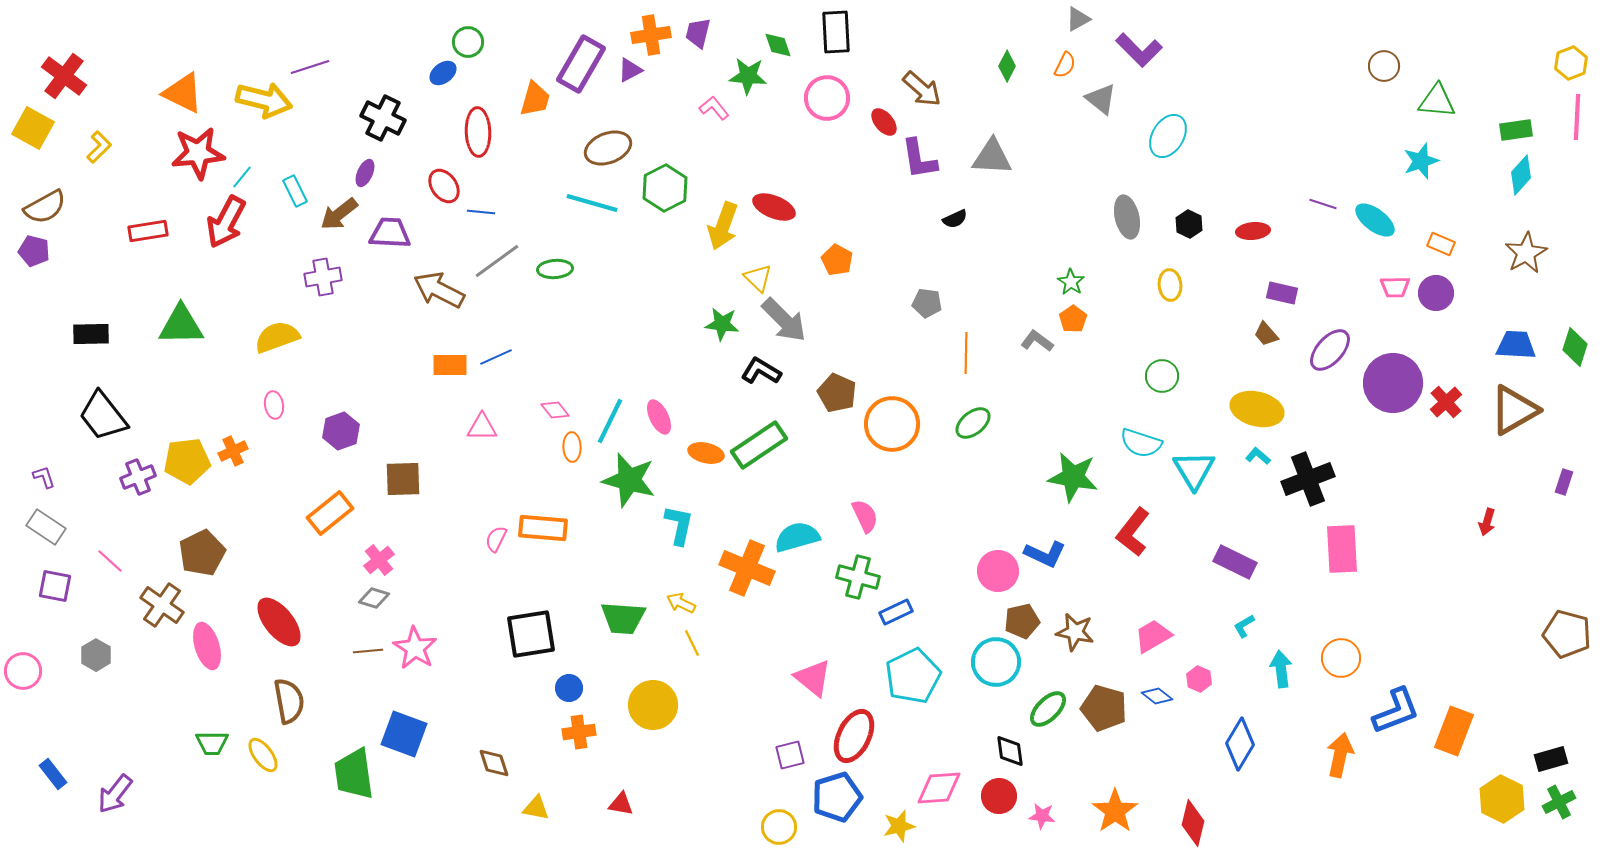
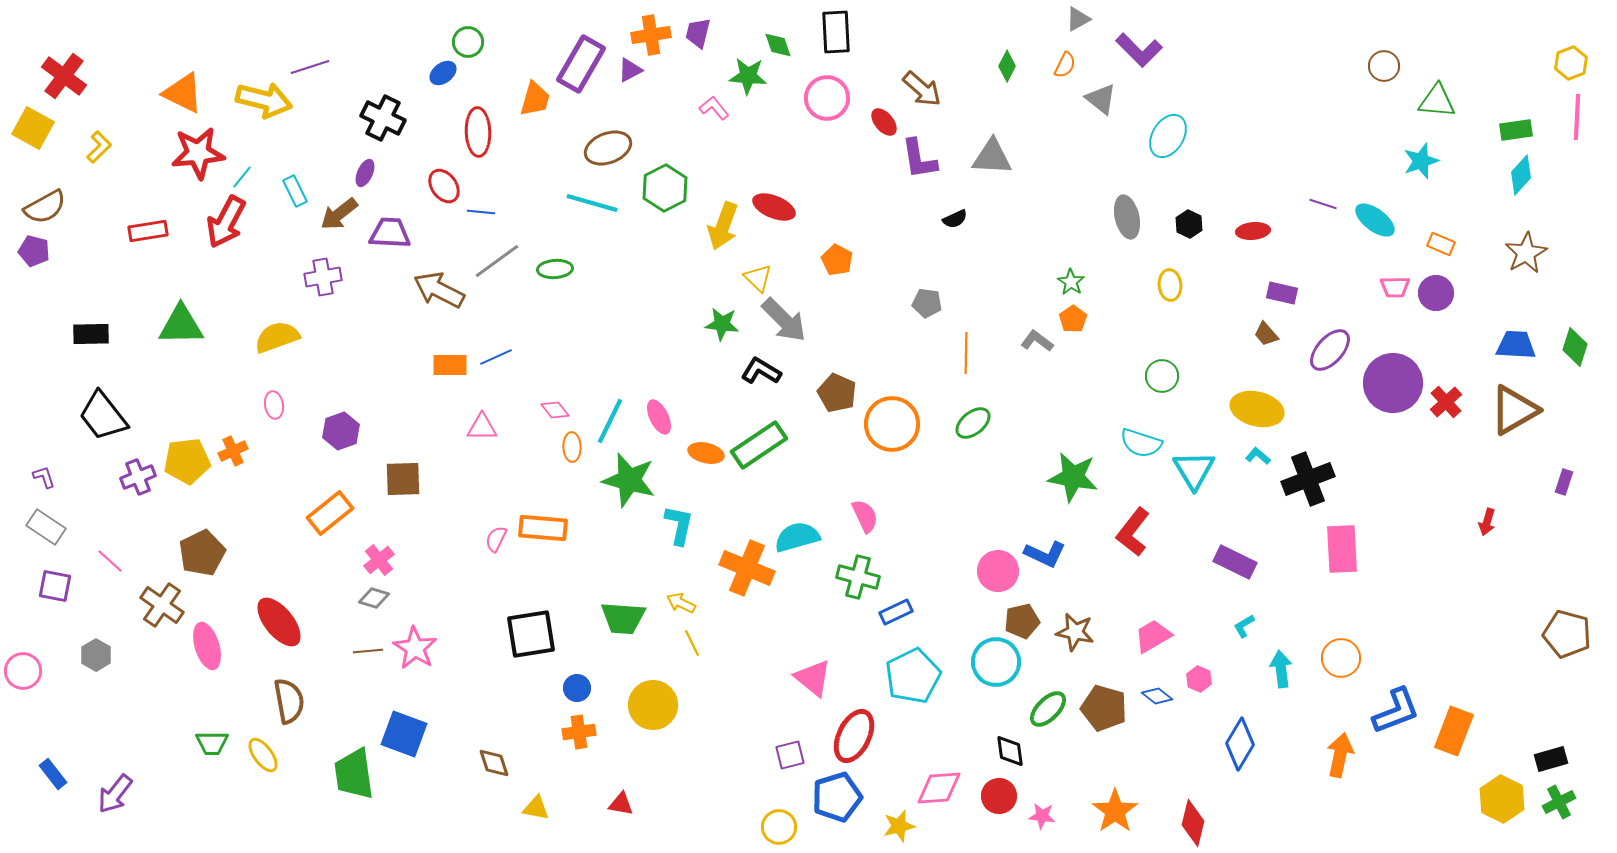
blue circle at (569, 688): moved 8 px right
